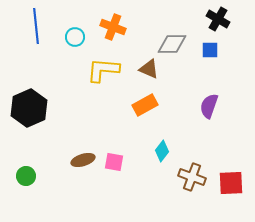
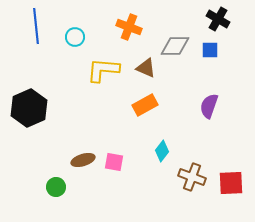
orange cross: moved 16 px right
gray diamond: moved 3 px right, 2 px down
brown triangle: moved 3 px left, 1 px up
green circle: moved 30 px right, 11 px down
